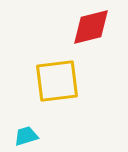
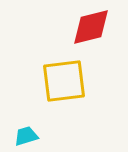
yellow square: moved 7 px right
